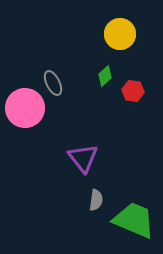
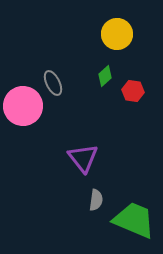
yellow circle: moved 3 px left
pink circle: moved 2 px left, 2 px up
